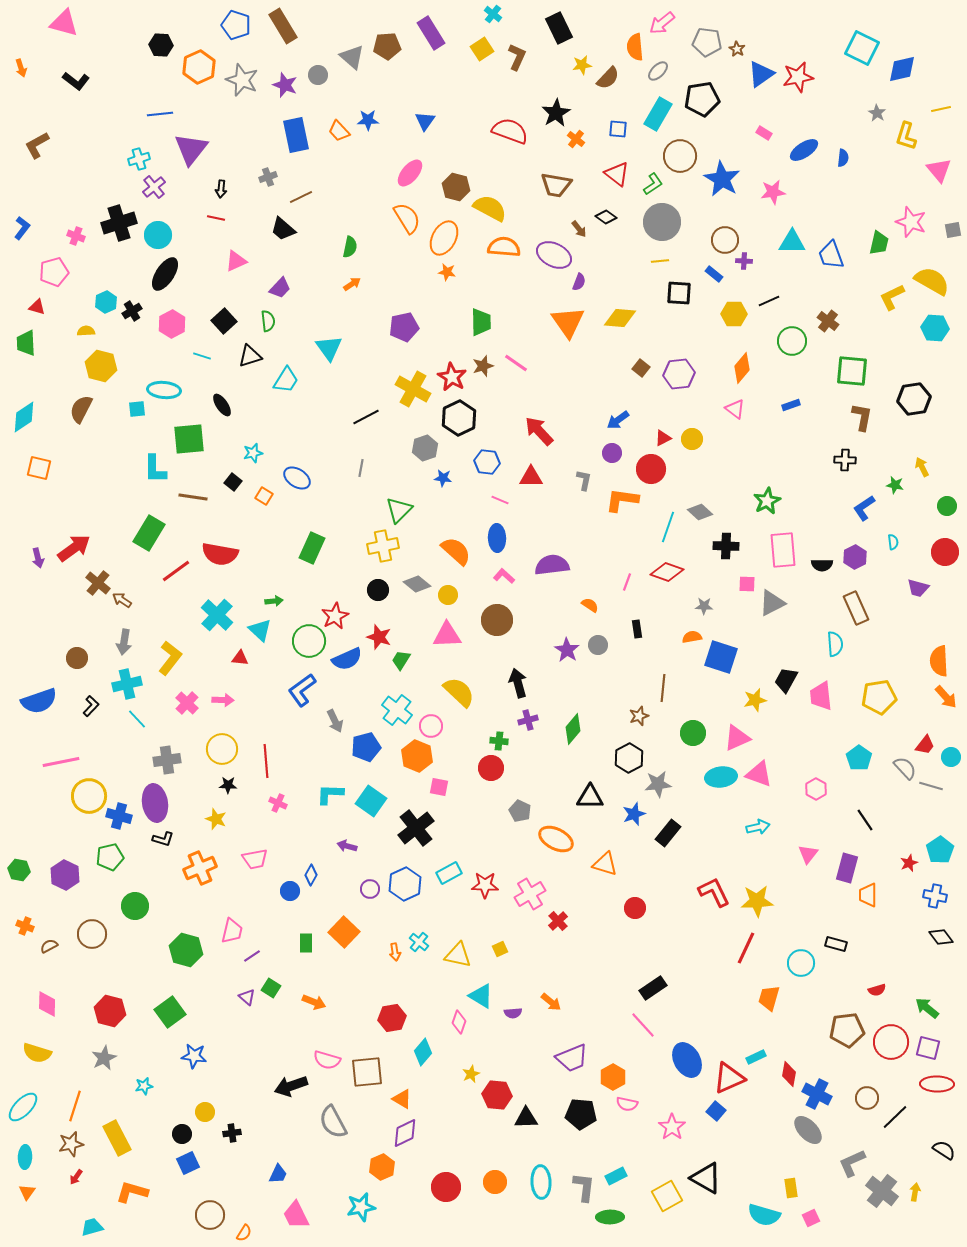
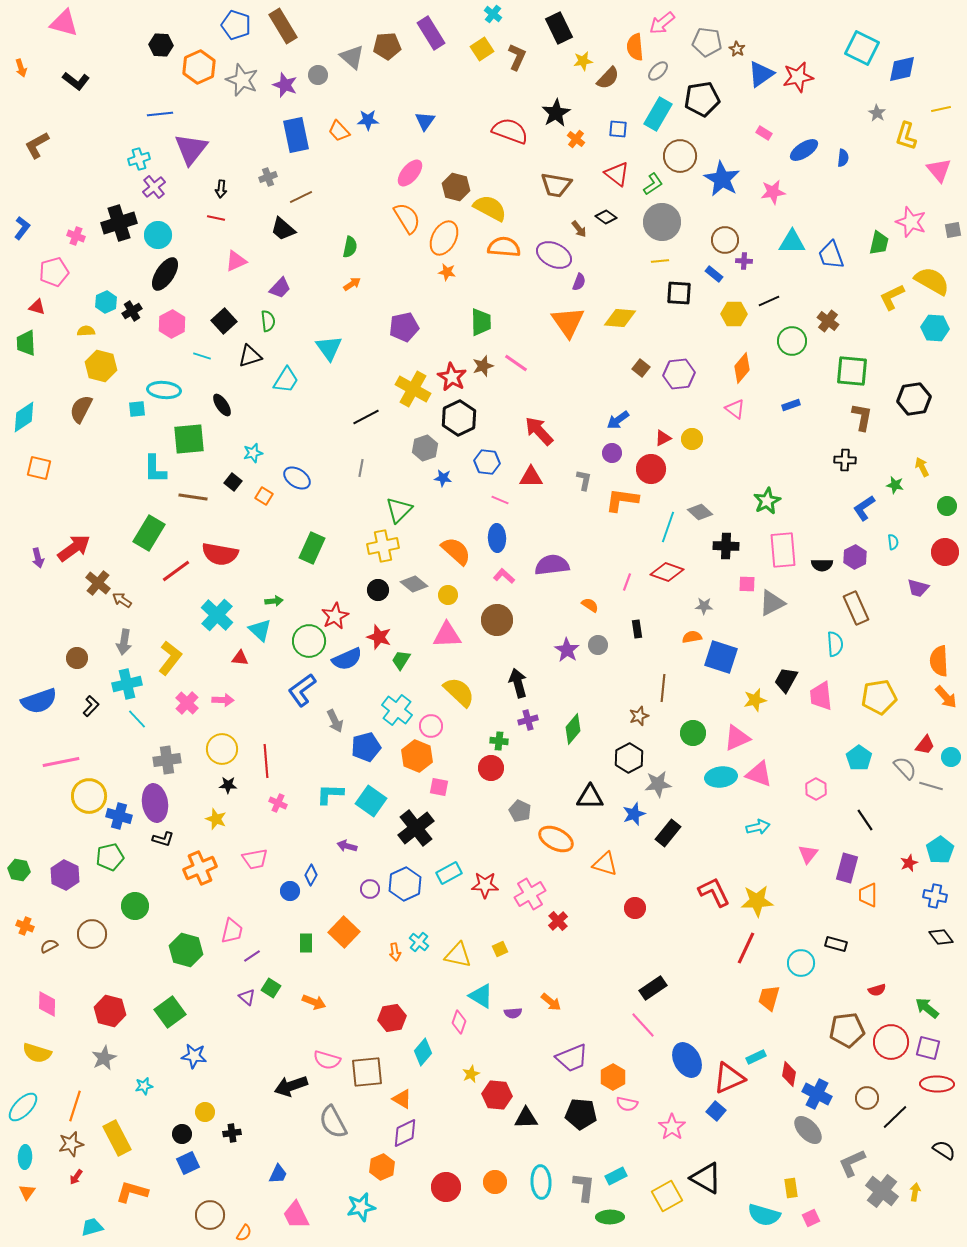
yellow star at (582, 65): moved 1 px right, 4 px up
gray diamond at (417, 584): moved 3 px left
